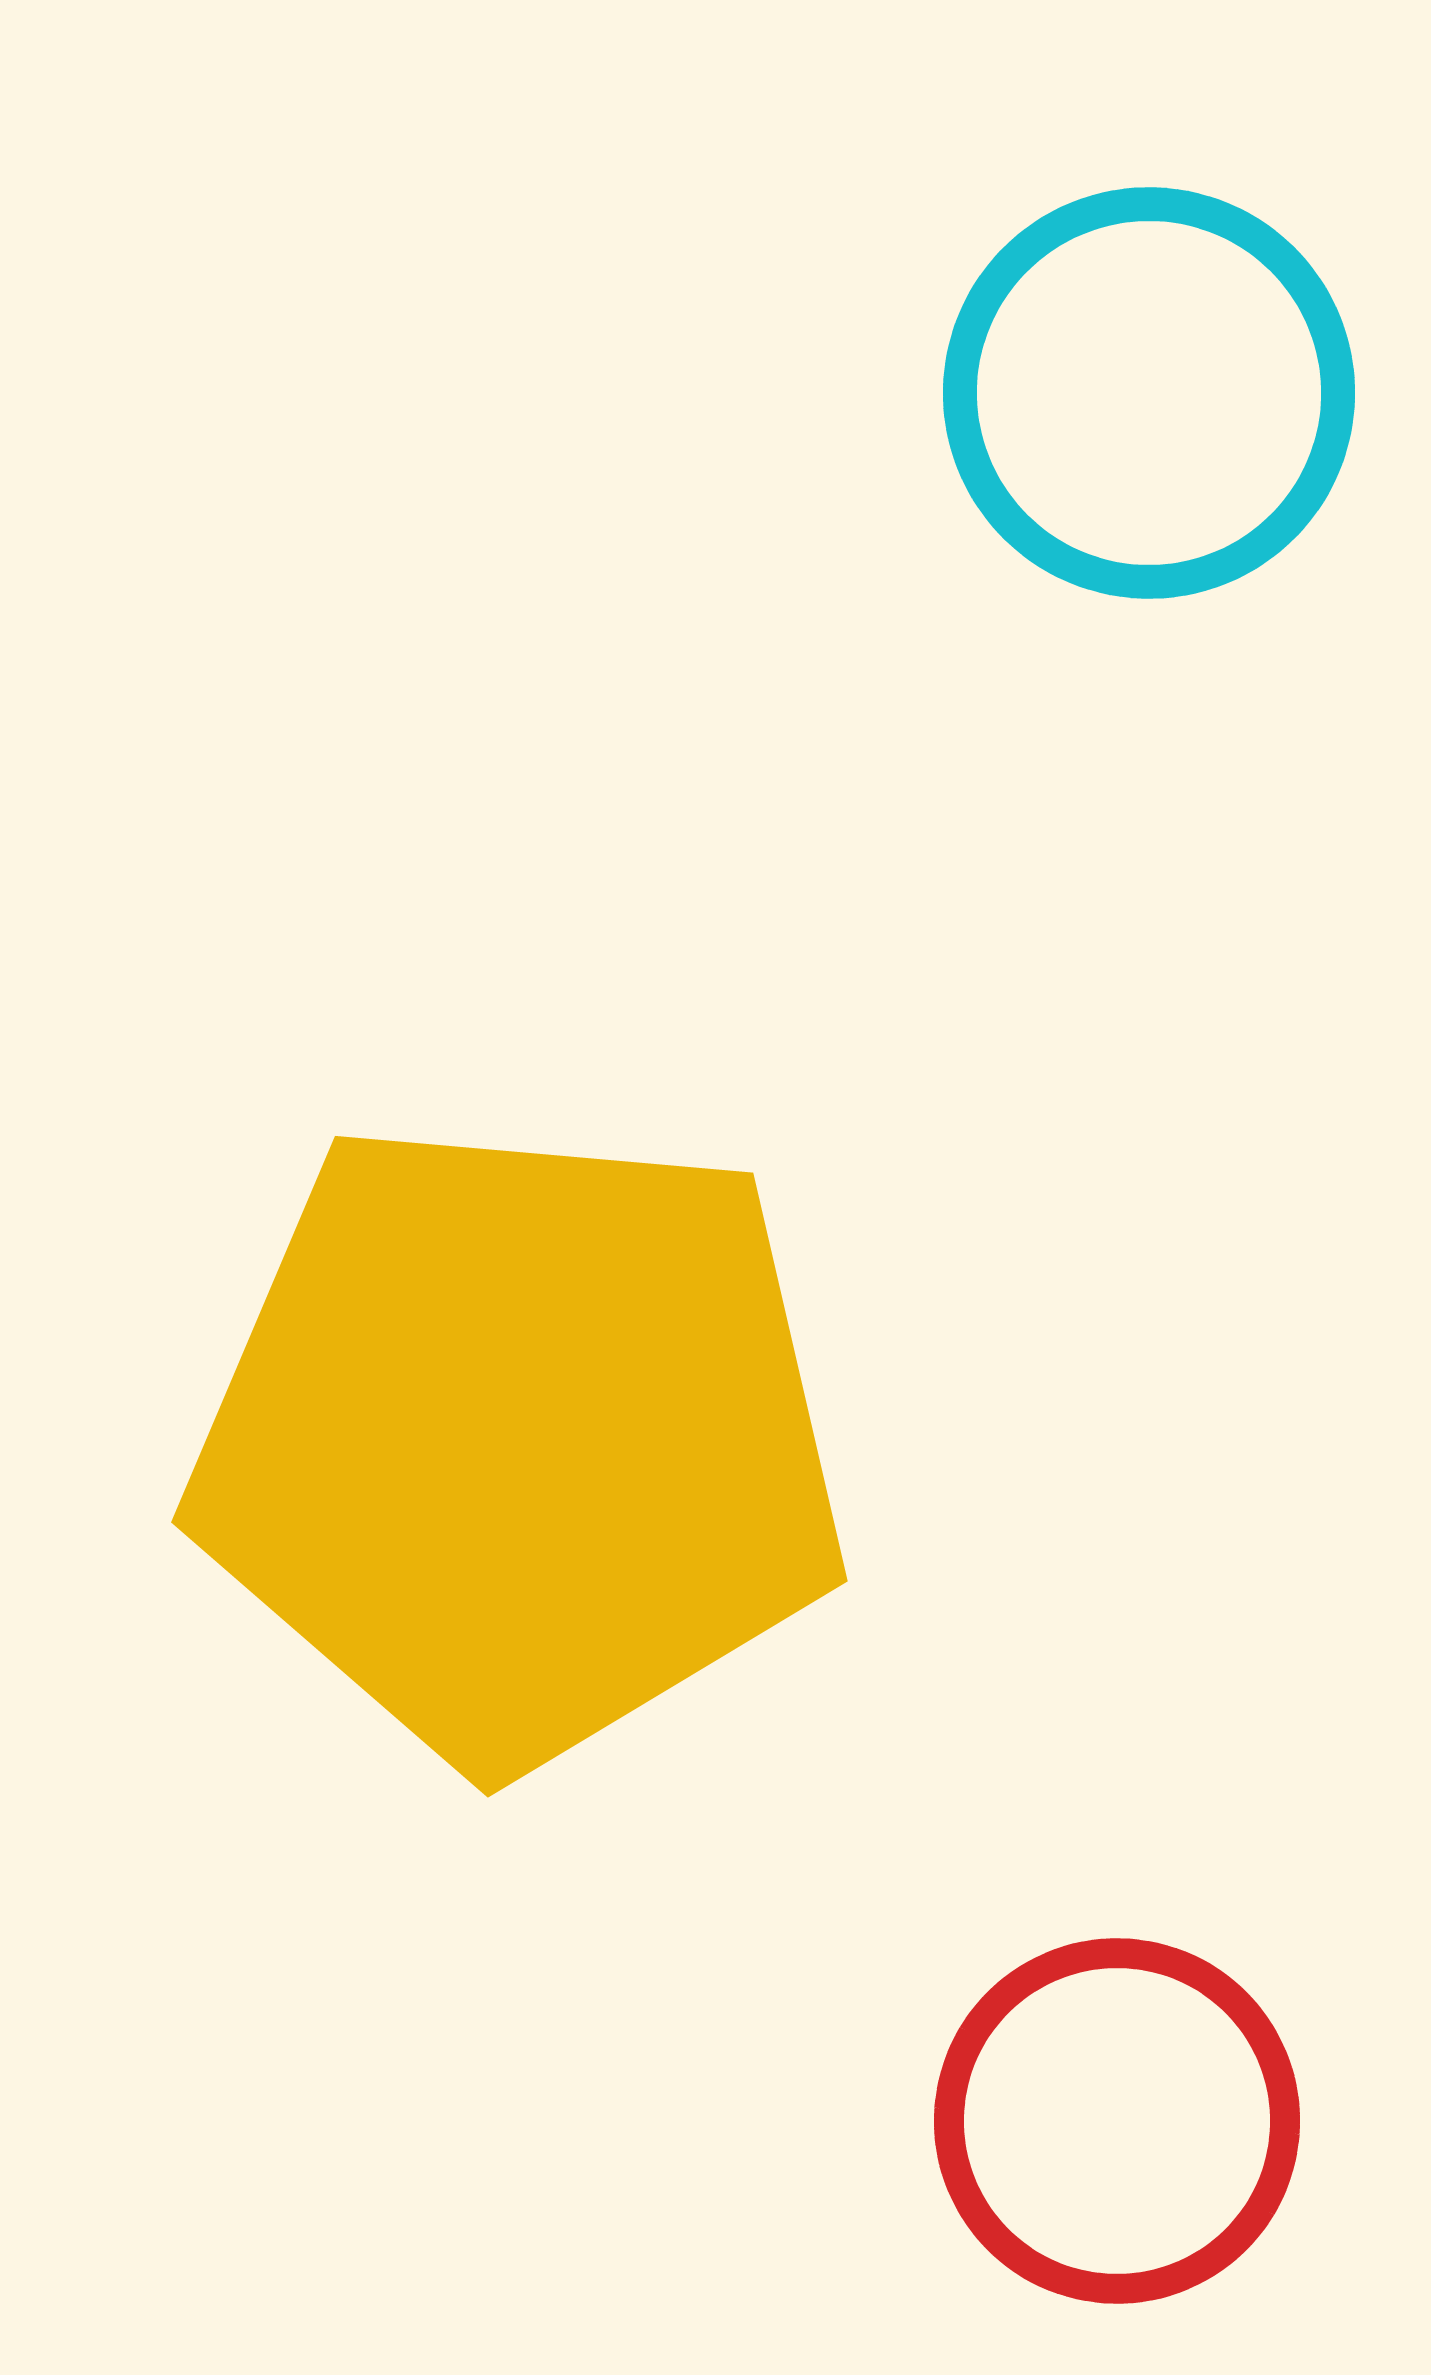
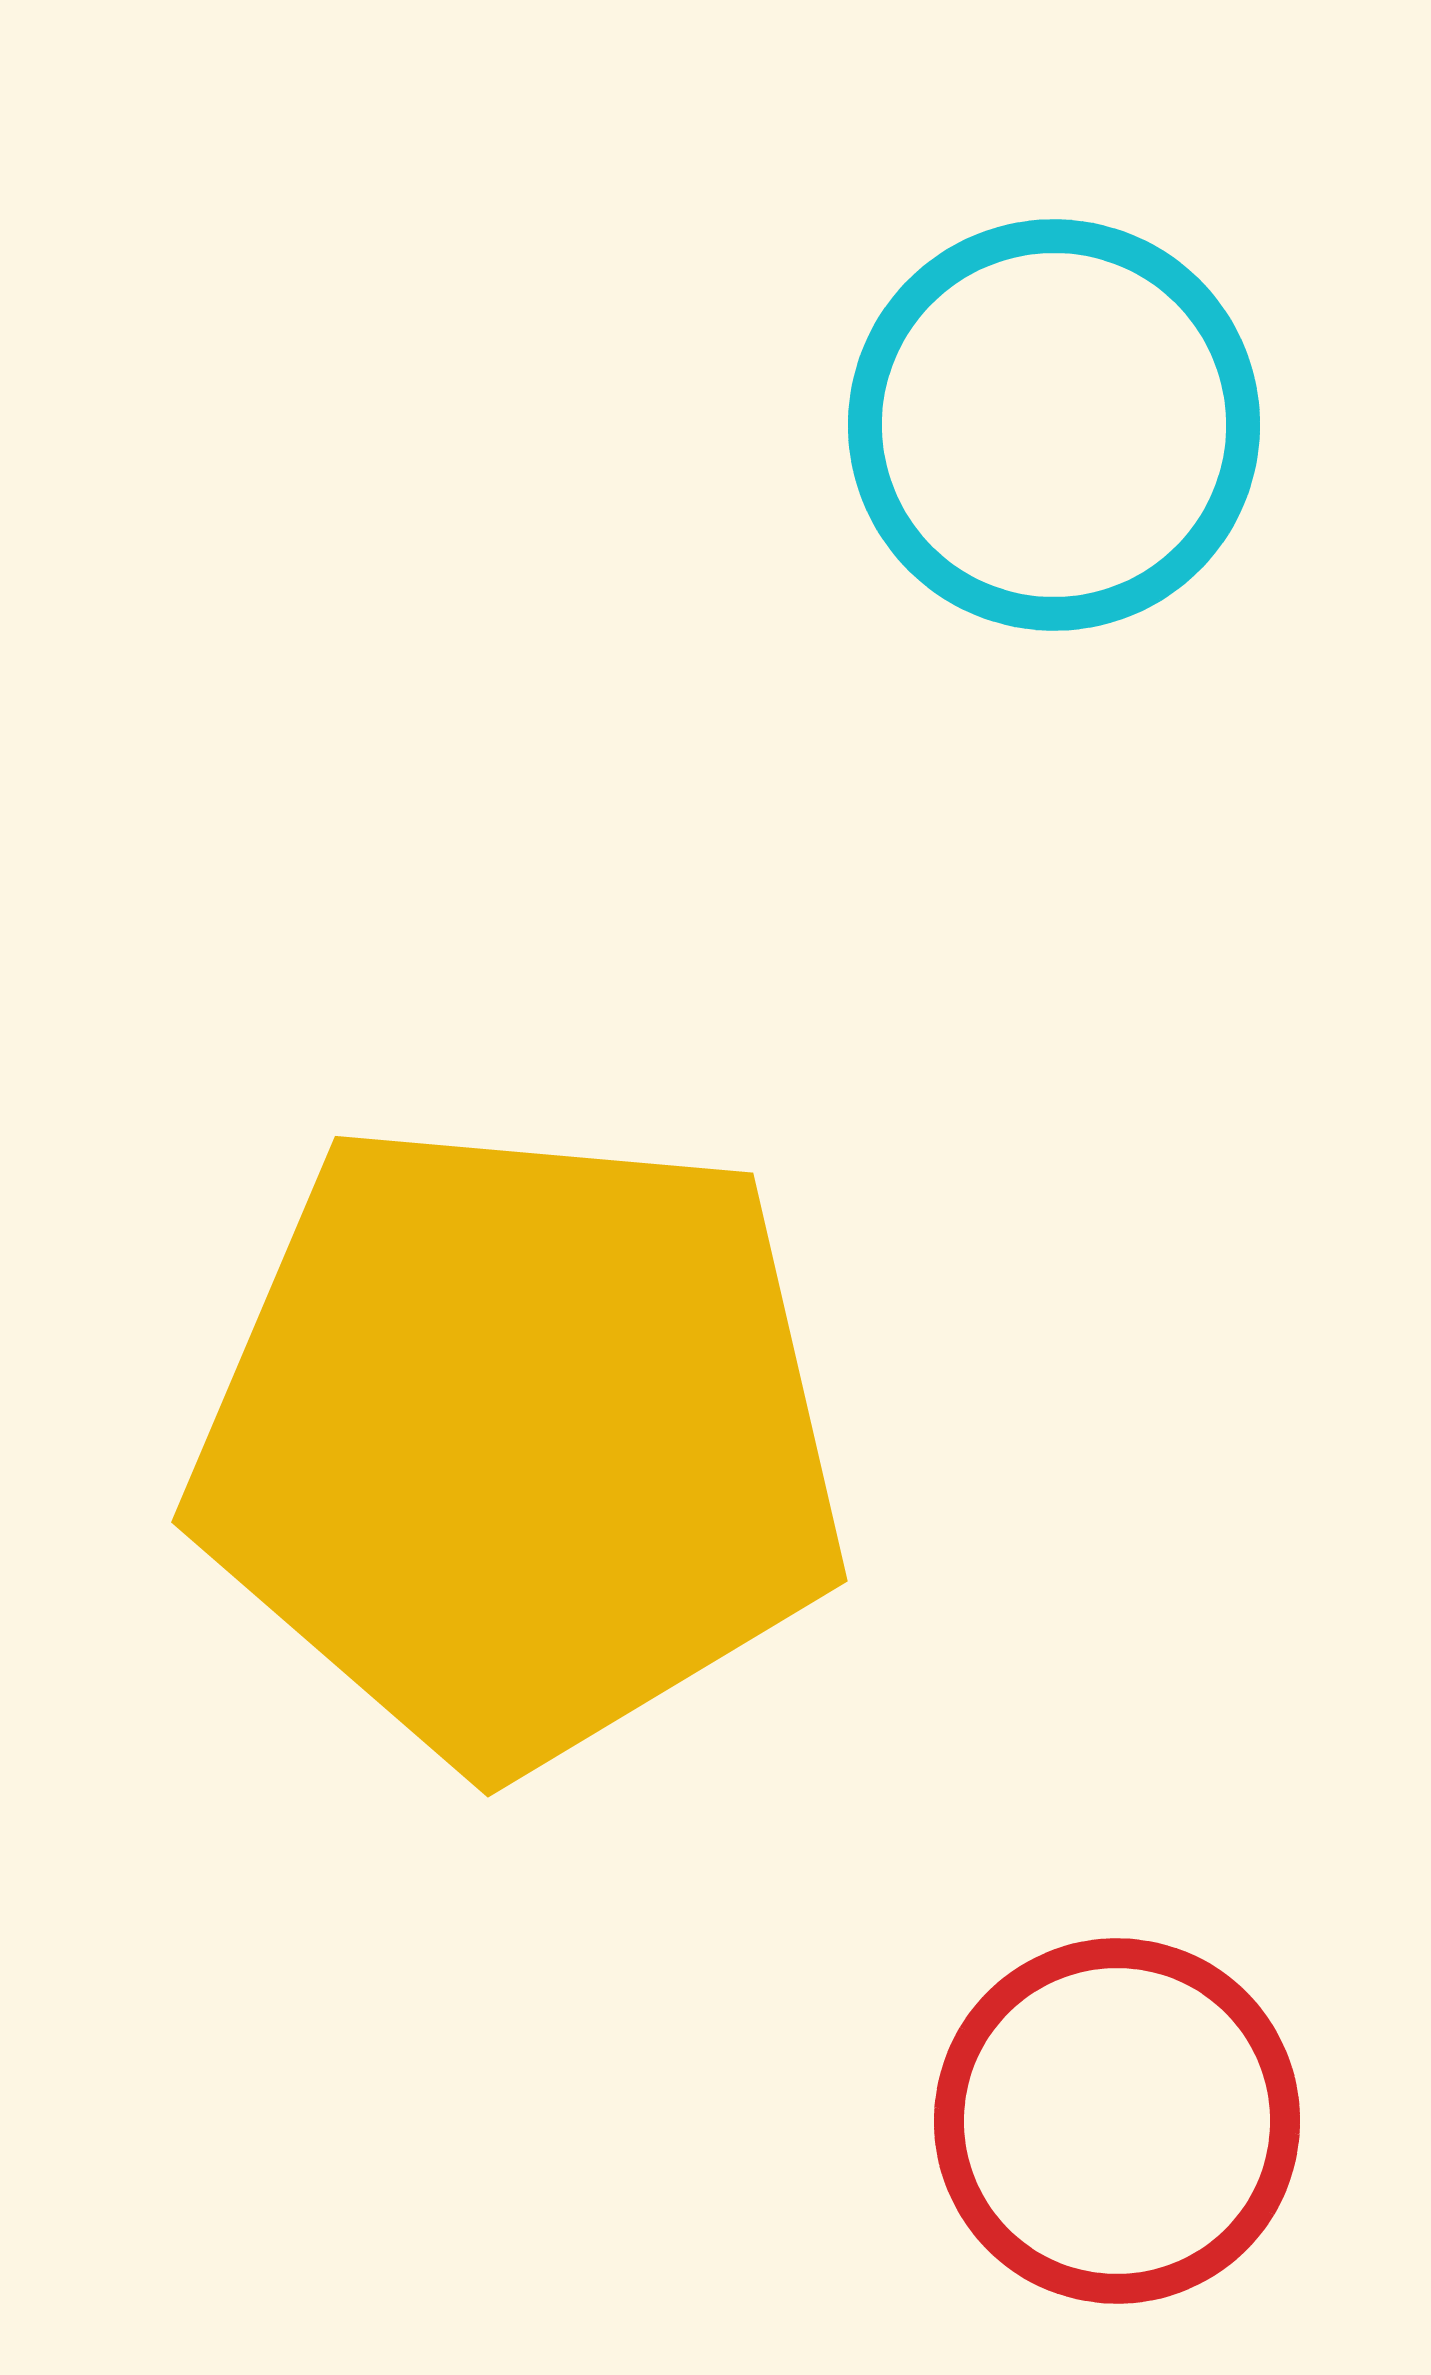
cyan circle: moved 95 px left, 32 px down
